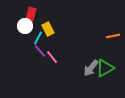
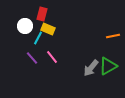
red rectangle: moved 11 px right
yellow rectangle: rotated 40 degrees counterclockwise
purple line: moved 8 px left, 7 px down
green triangle: moved 3 px right, 2 px up
